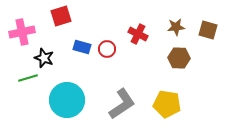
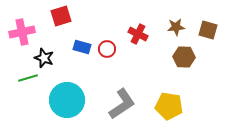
brown hexagon: moved 5 px right, 1 px up
yellow pentagon: moved 2 px right, 2 px down
